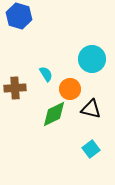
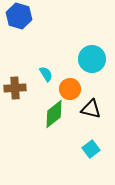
green diamond: rotated 12 degrees counterclockwise
